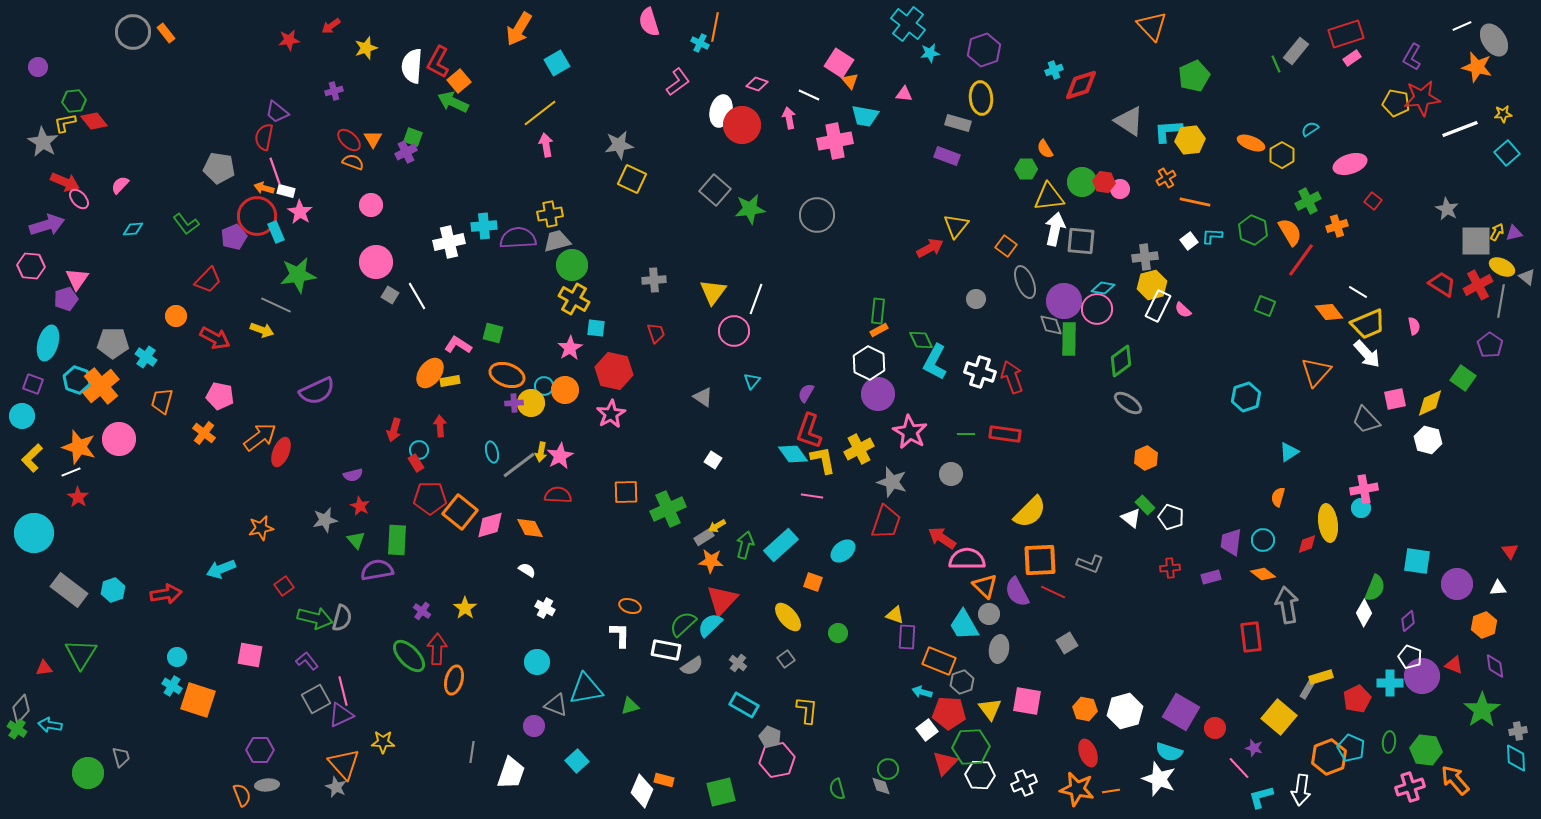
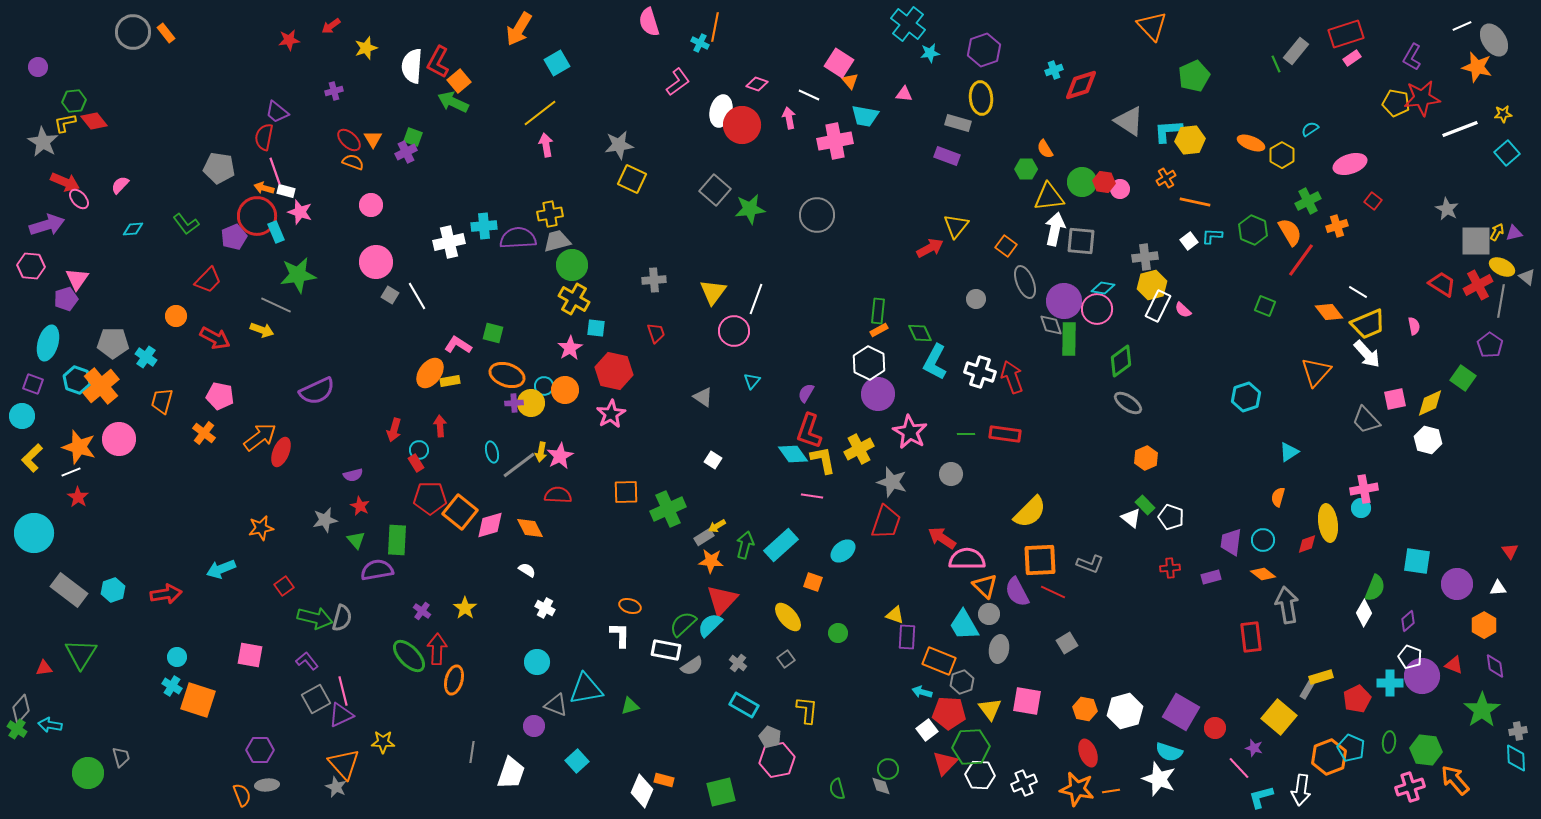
pink star at (300, 212): rotated 15 degrees counterclockwise
green diamond at (921, 340): moved 1 px left, 7 px up
orange hexagon at (1484, 625): rotated 10 degrees counterclockwise
